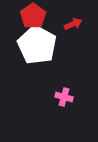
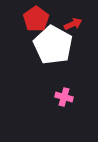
red pentagon: moved 3 px right, 3 px down
white pentagon: moved 16 px right
